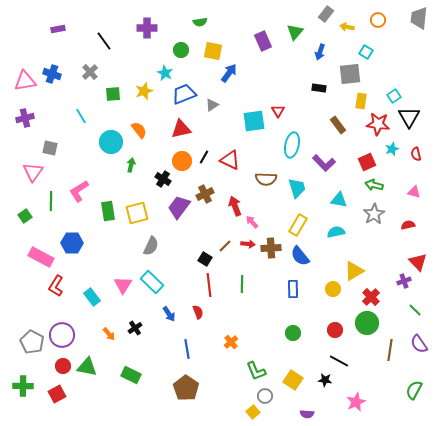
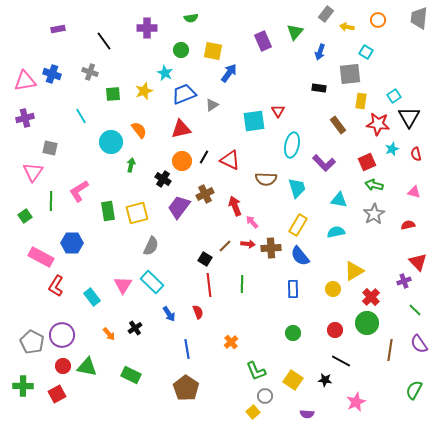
green semicircle at (200, 22): moved 9 px left, 4 px up
gray cross at (90, 72): rotated 28 degrees counterclockwise
black line at (339, 361): moved 2 px right
